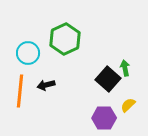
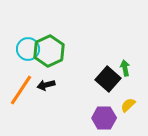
green hexagon: moved 16 px left, 12 px down
cyan circle: moved 4 px up
orange line: moved 1 px right, 1 px up; rotated 28 degrees clockwise
